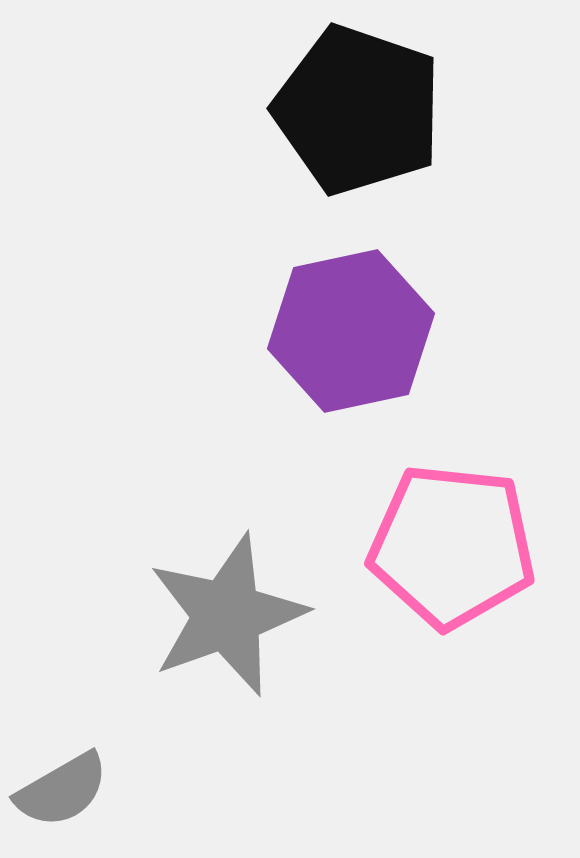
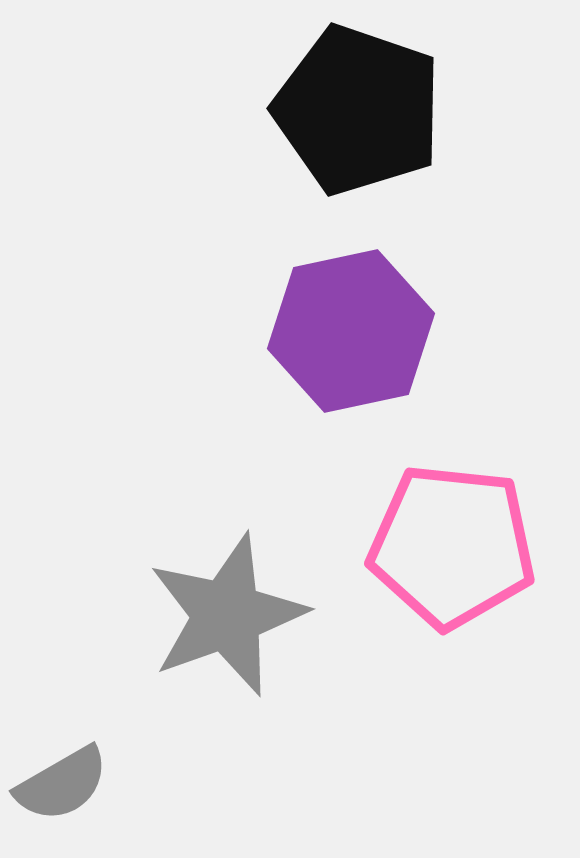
gray semicircle: moved 6 px up
